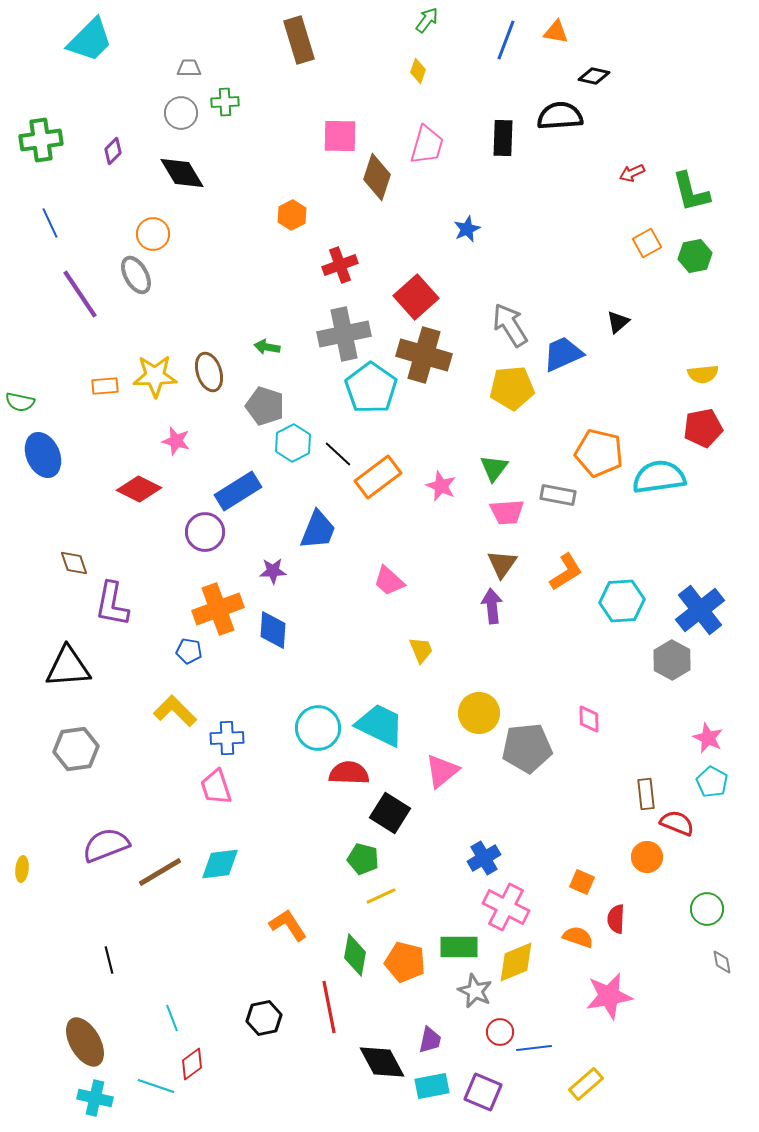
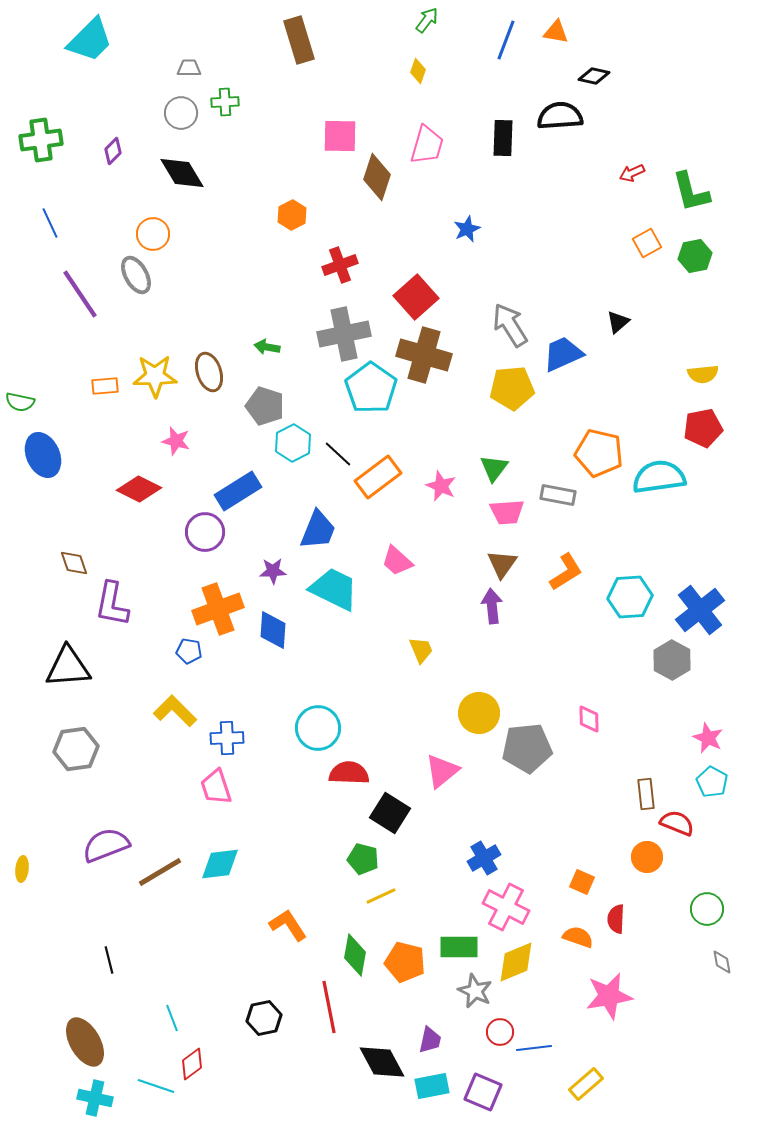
pink trapezoid at (389, 581): moved 8 px right, 20 px up
cyan hexagon at (622, 601): moved 8 px right, 4 px up
cyan trapezoid at (380, 725): moved 46 px left, 136 px up
